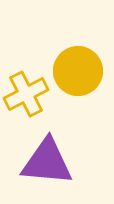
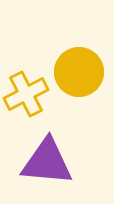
yellow circle: moved 1 px right, 1 px down
